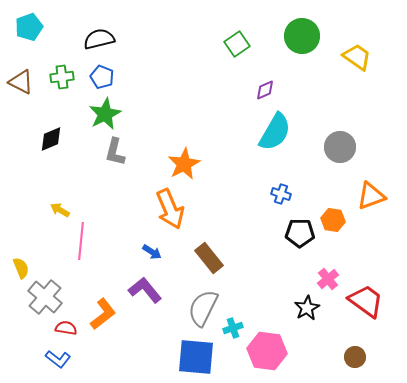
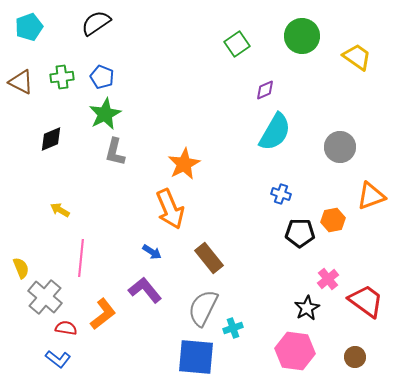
black semicircle: moved 3 px left, 16 px up; rotated 20 degrees counterclockwise
orange hexagon: rotated 20 degrees counterclockwise
pink line: moved 17 px down
pink hexagon: moved 28 px right
